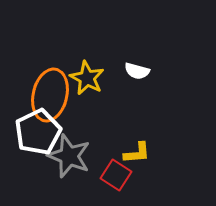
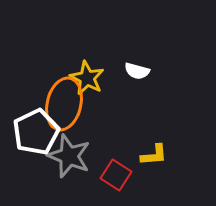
orange ellipse: moved 14 px right, 9 px down
white pentagon: moved 2 px left
yellow L-shape: moved 17 px right, 2 px down
